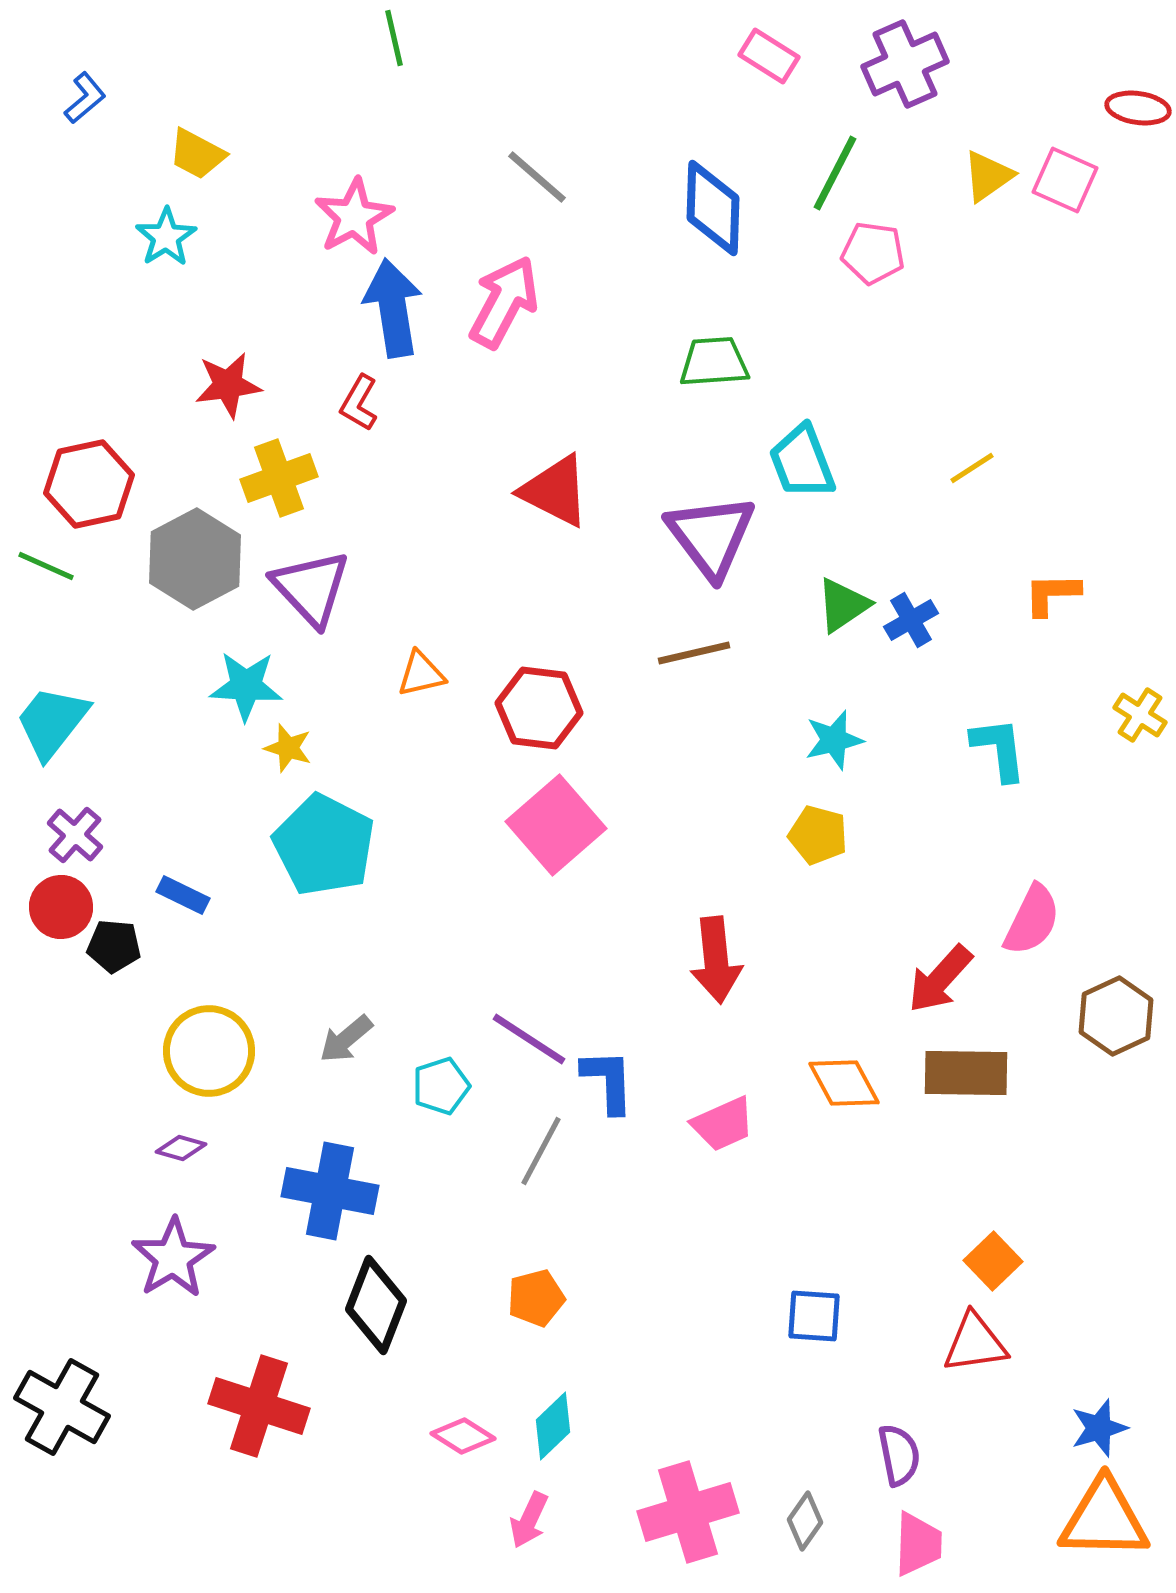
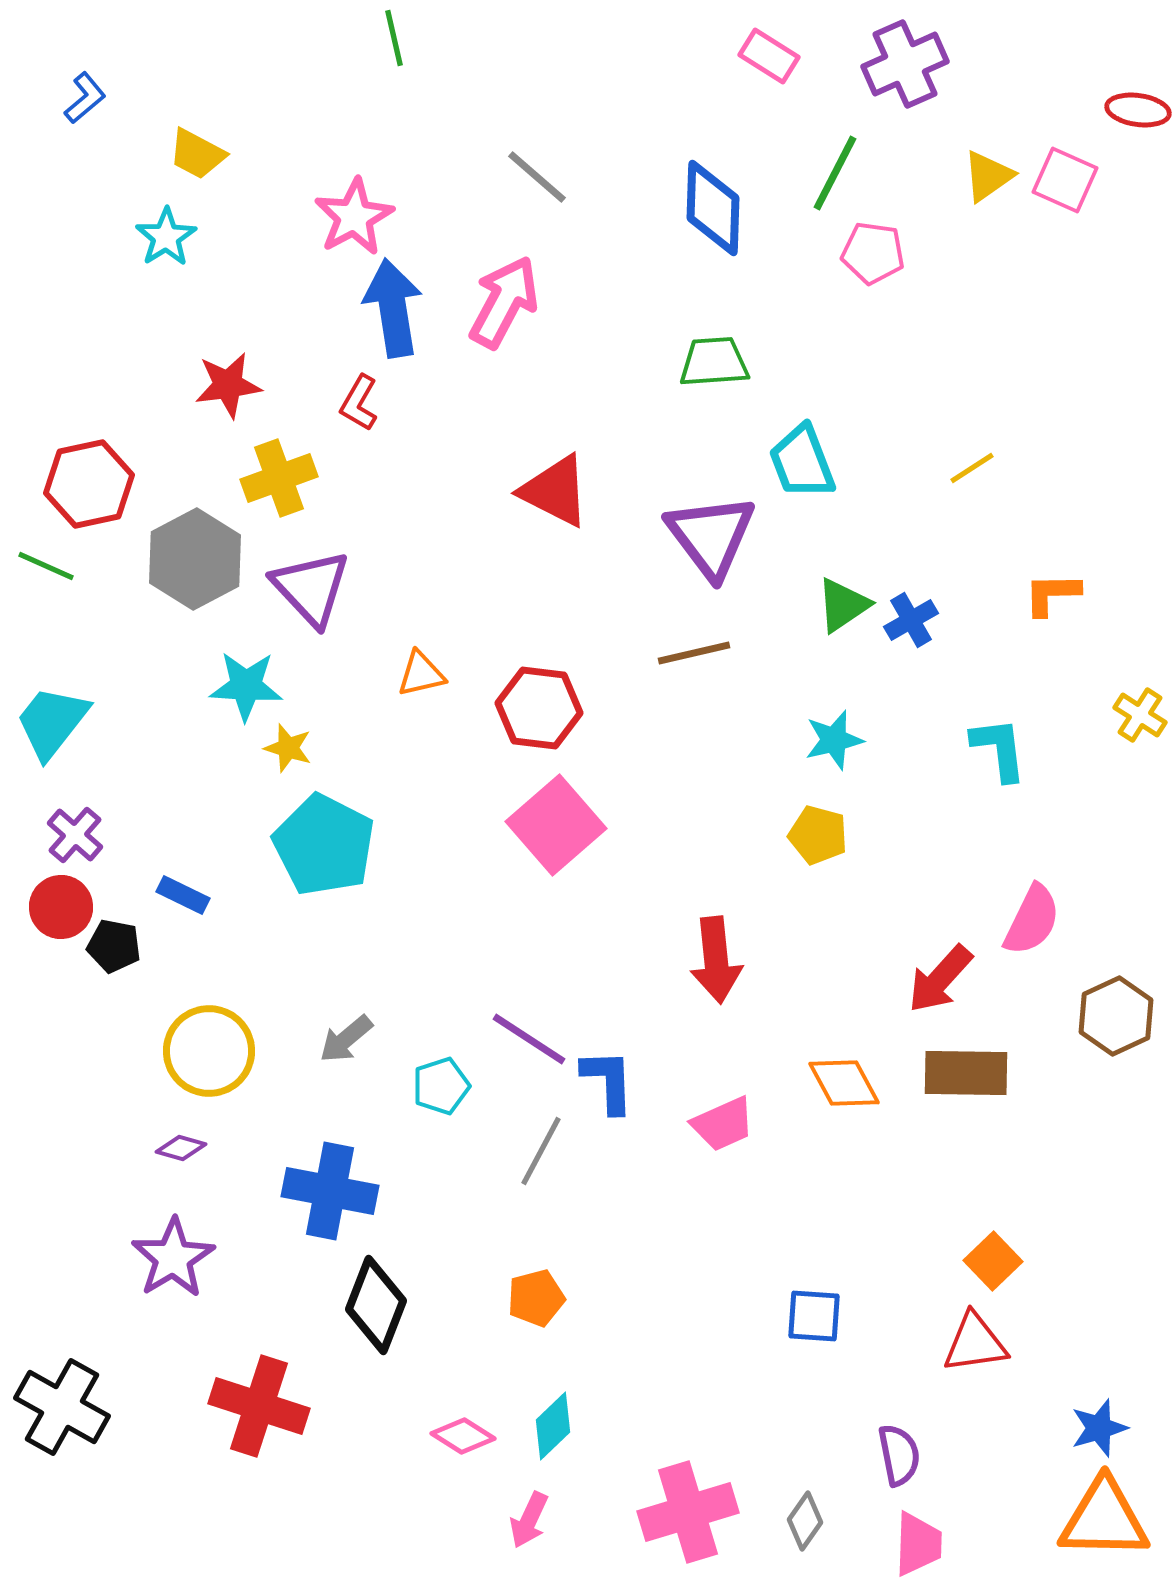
red ellipse at (1138, 108): moved 2 px down
black pentagon at (114, 946): rotated 6 degrees clockwise
